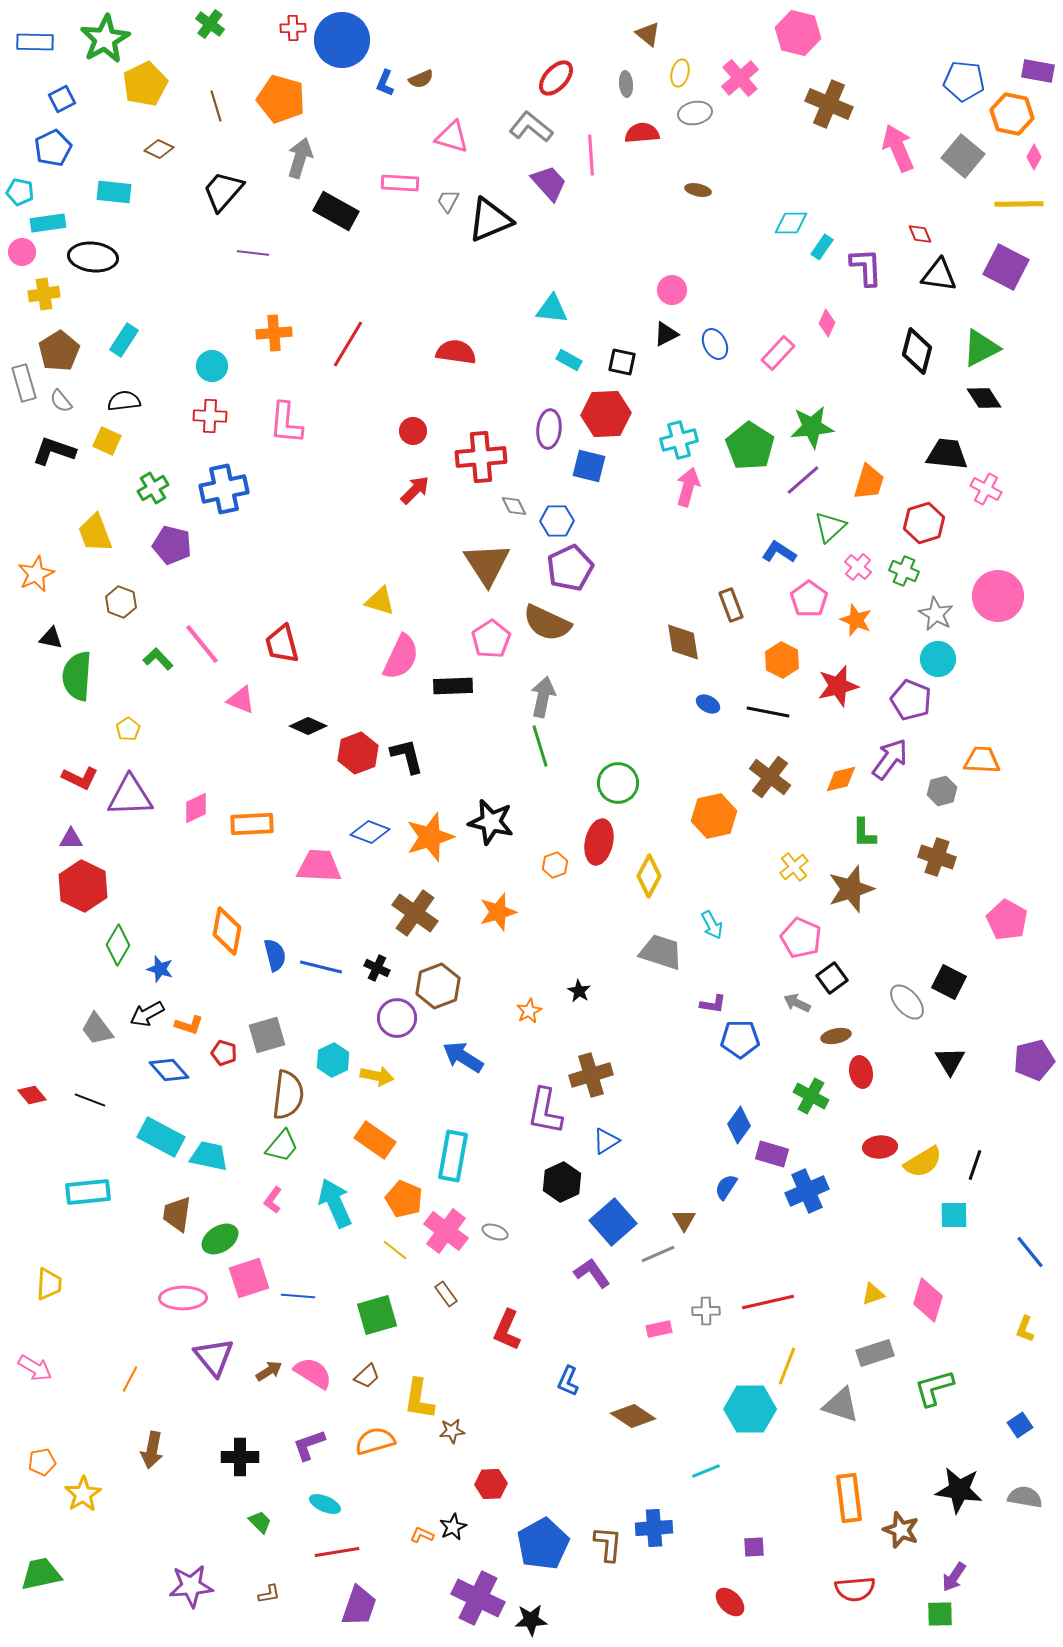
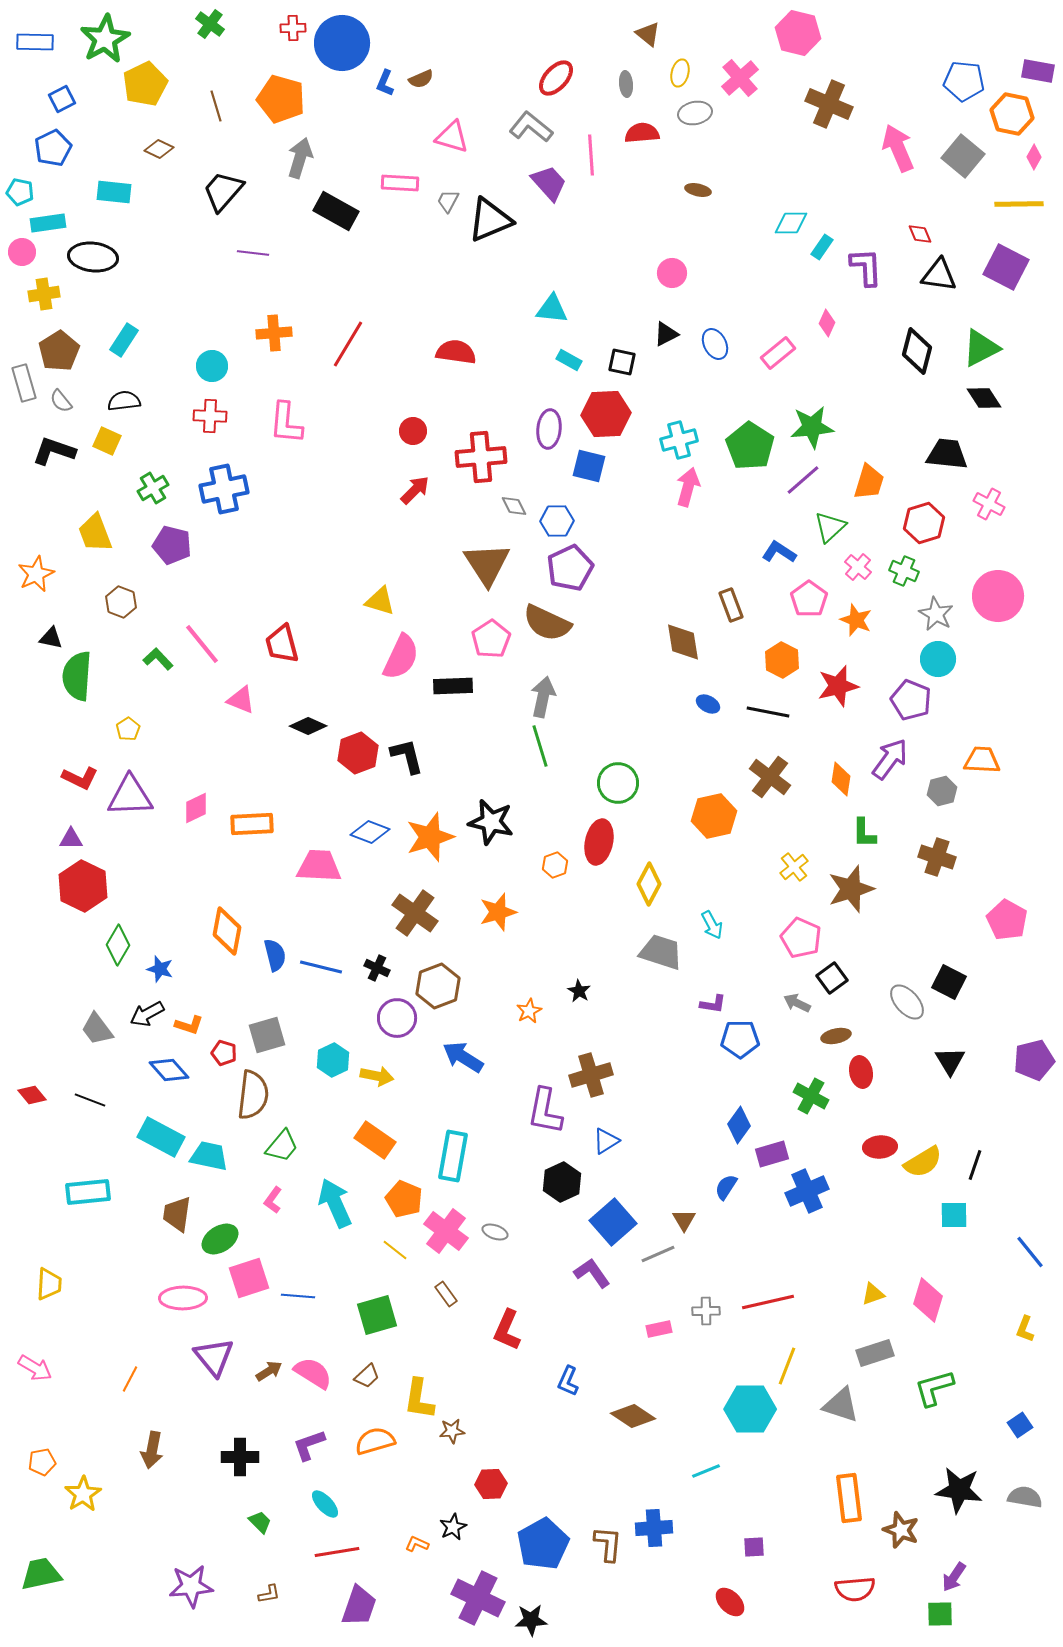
blue circle at (342, 40): moved 3 px down
pink circle at (672, 290): moved 17 px up
pink rectangle at (778, 353): rotated 8 degrees clockwise
pink cross at (986, 489): moved 3 px right, 15 px down
orange diamond at (841, 779): rotated 68 degrees counterclockwise
yellow diamond at (649, 876): moved 8 px down
brown semicircle at (288, 1095): moved 35 px left
purple rectangle at (772, 1154): rotated 32 degrees counterclockwise
cyan ellipse at (325, 1504): rotated 24 degrees clockwise
orange L-shape at (422, 1535): moved 5 px left, 9 px down
